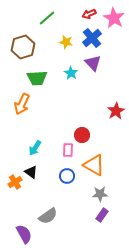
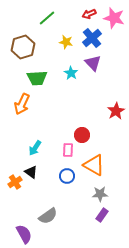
pink star: rotated 15 degrees counterclockwise
